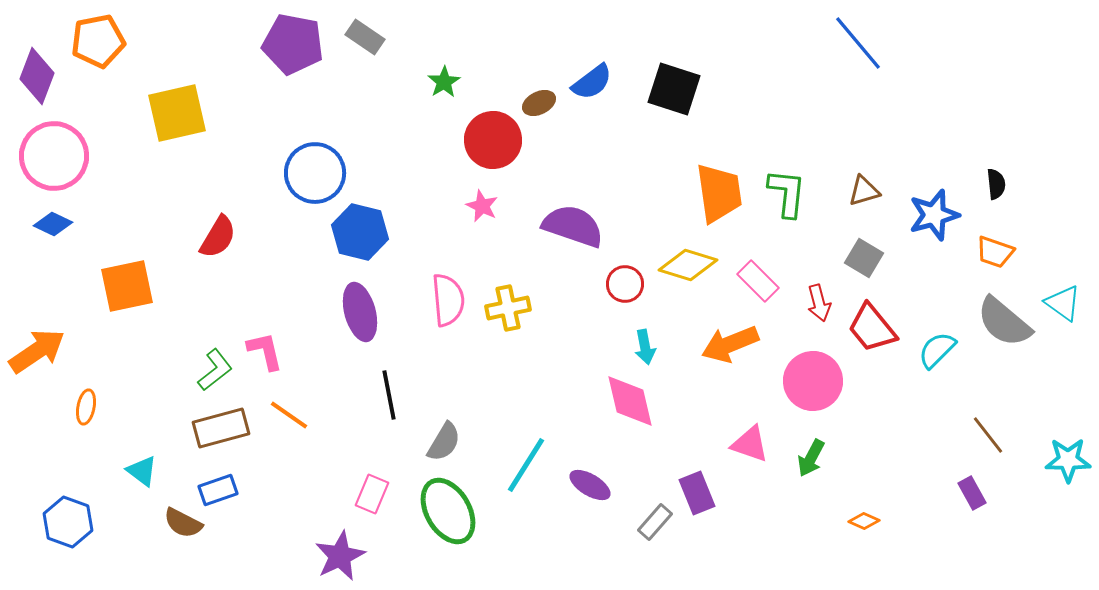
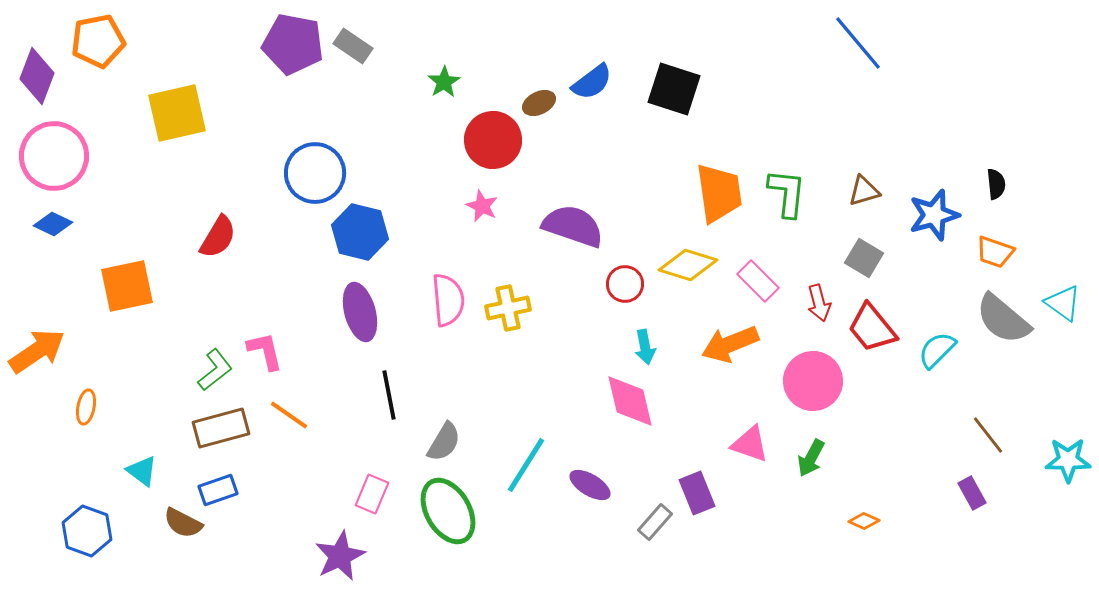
gray rectangle at (365, 37): moved 12 px left, 9 px down
gray semicircle at (1004, 322): moved 1 px left, 3 px up
blue hexagon at (68, 522): moved 19 px right, 9 px down
